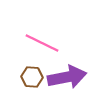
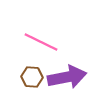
pink line: moved 1 px left, 1 px up
